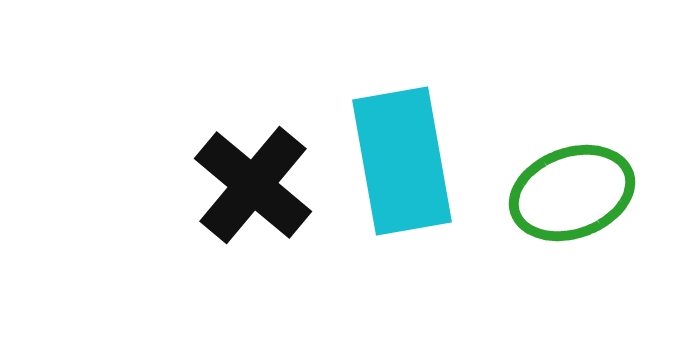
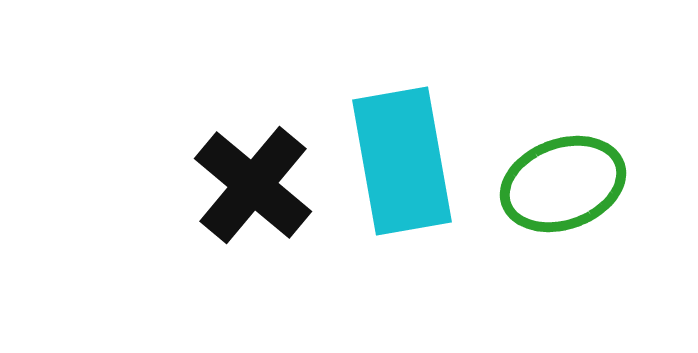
green ellipse: moved 9 px left, 9 px up
